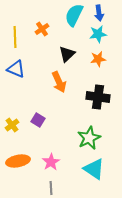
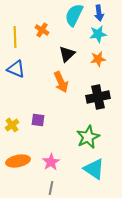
orange cross: moved 1 px down; rotated 24 degrees counterclockwise
orange arrow: moved 2 px right
black cross: rotated 20 degrees counterclockwise
purple square: rotated 24 degrees counterclockwise
green star: moved 1 px left, 1 px up
gray line: rotated 16 degrees clockwise
